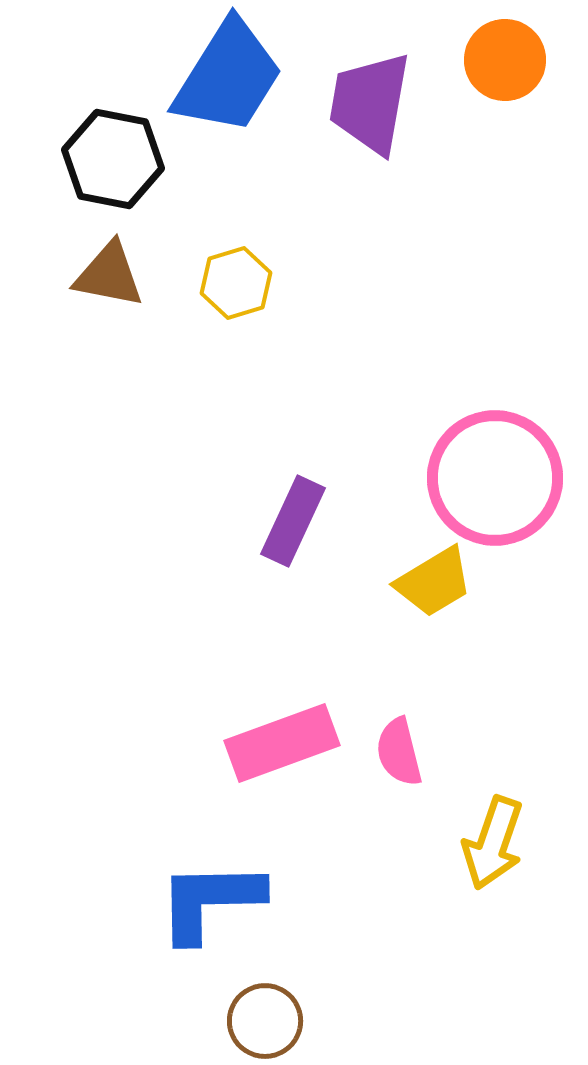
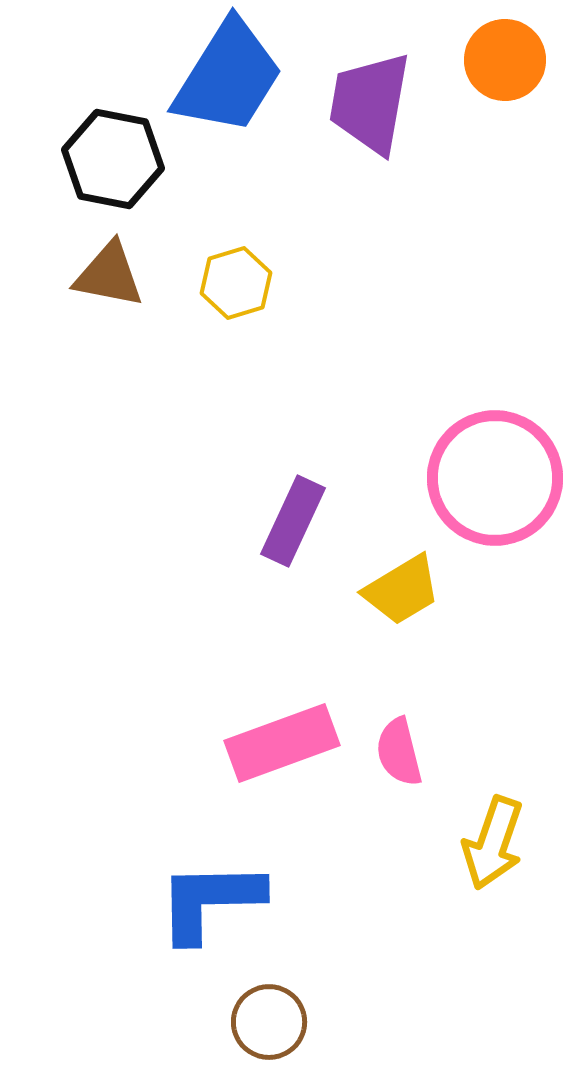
yellow trapezoid: moved 32 px left, 8 px down
brown circle: moved 4 px right, 1 px down
